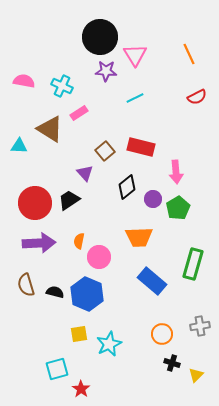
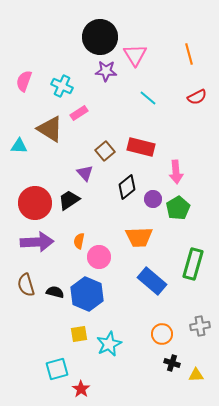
orange line: rotated 10 degrees clockwise
pink semicircle: rotated 80 degrees counterclockwise
cyan line: moved 13 px right; rotated 66 degrees clockwise
purple arrow: moved 2 px left, 1 px up
yellow triangle: rotated 42 degrees clockwise
